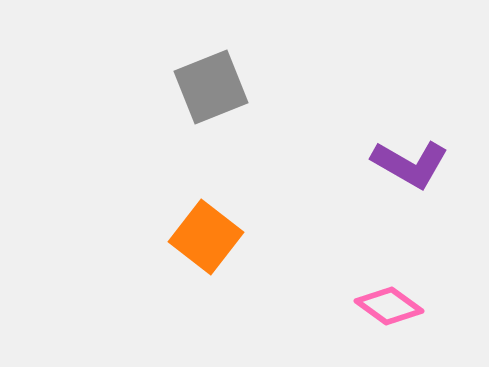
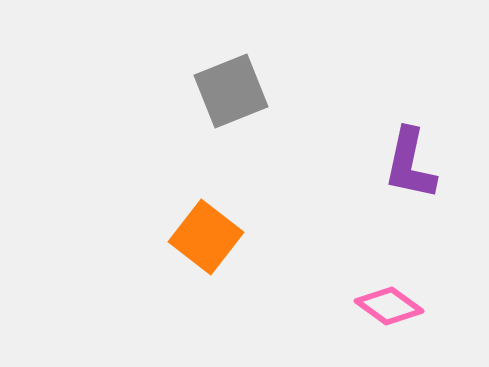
gray square: moved 20 px right, 4 px down
purple L-shape: rotated 72 degrees clockwise
